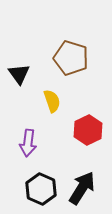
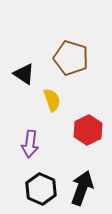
black triangle: moved 5 px right; rotated 20 degrees counterclockwise
yellow semicircle: moved 1 px up
purple arrow: moved 2 px right, 1 px down
black arrow: rotated 12 degrees counterclockwise
